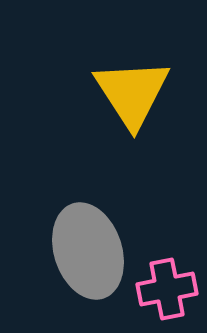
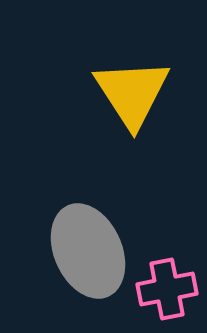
gray ellipse: rotated 6 degrees counterclockwise
